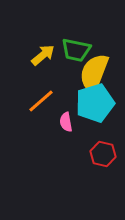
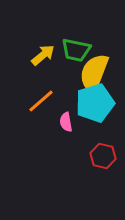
red hexagon: moved 2 px down
